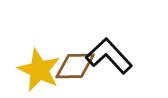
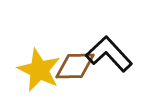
black L-shape: moved 2 px up
